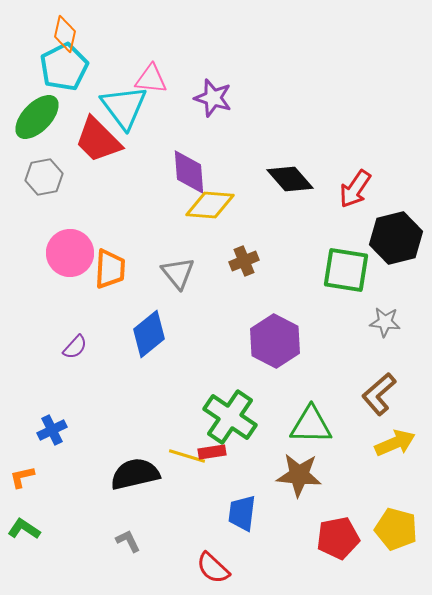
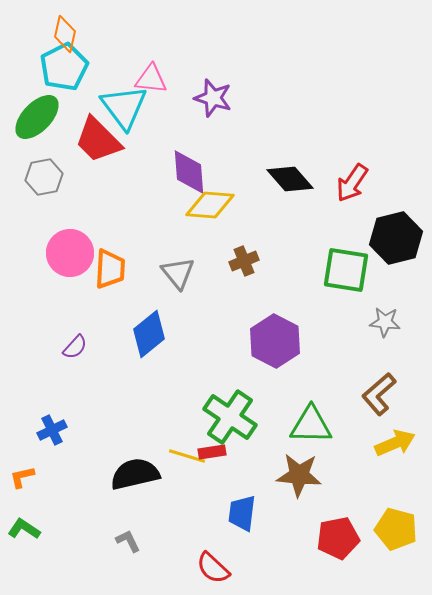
red arrow: moved 3 px left, 6 px up
